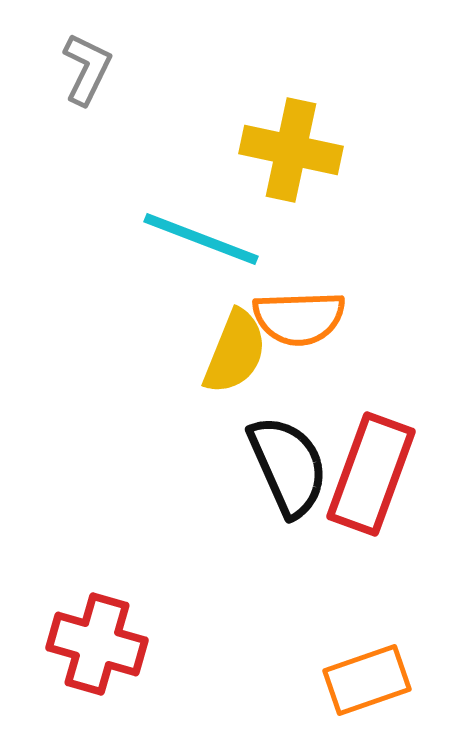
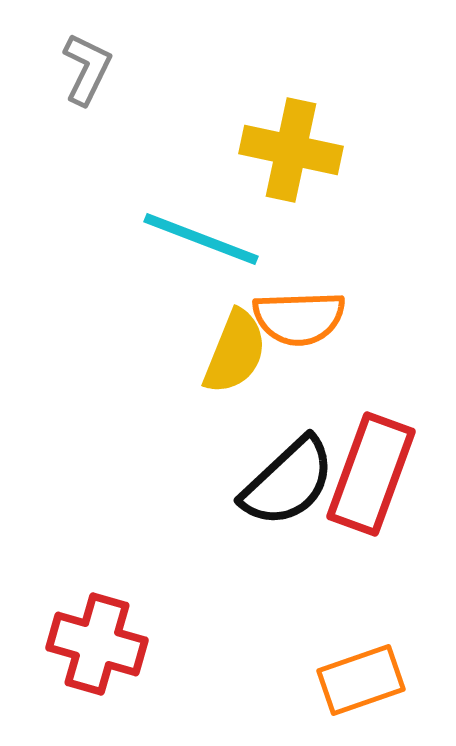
black semicircle: moved 16 px down; rotated 71 degrees clockwise
orange rectangle: moved 6 px left
